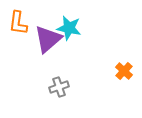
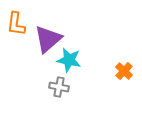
orange L-shape: moved 2 px left, 1 px down
cyan star: moved 32 px down
gray cross: rotated 30 degrees clockwise
